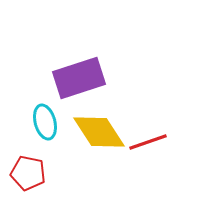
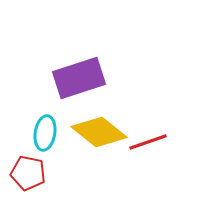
cyan ellipse: moved 11 px down; rotated 24 degrees clockwise
yellow diamond: rotated 18 degrees counterclockwise
